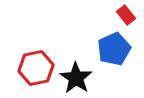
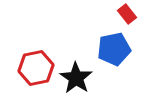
red rectangle: moved 1 px right, 1 px up
blue pentagon: rotated 12 degrees clockwise
